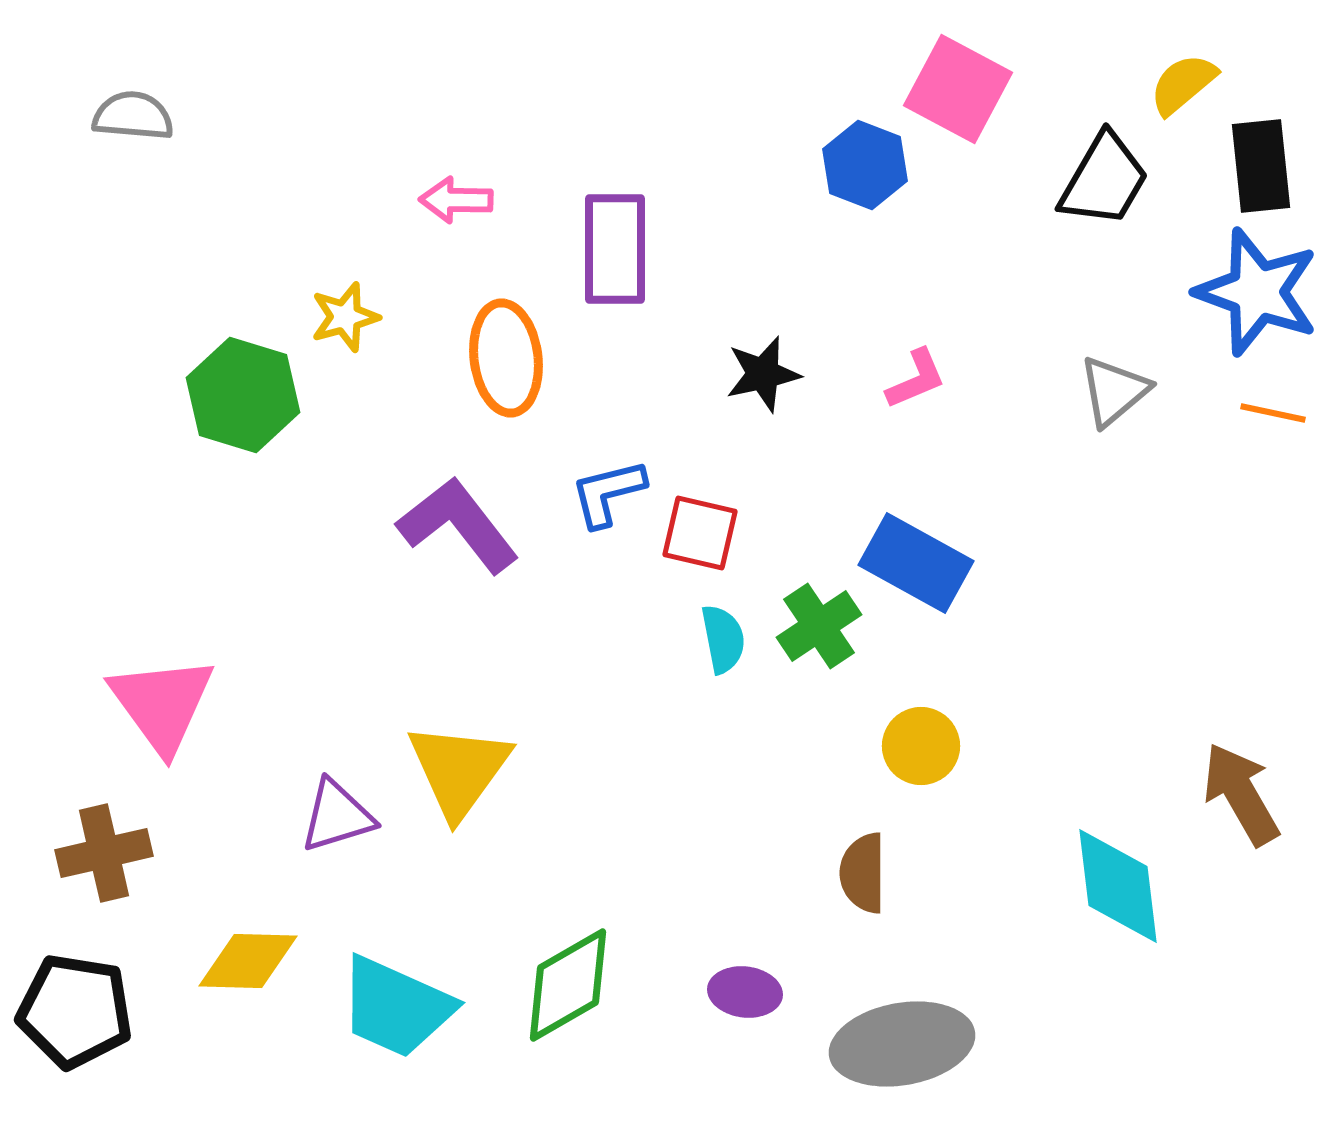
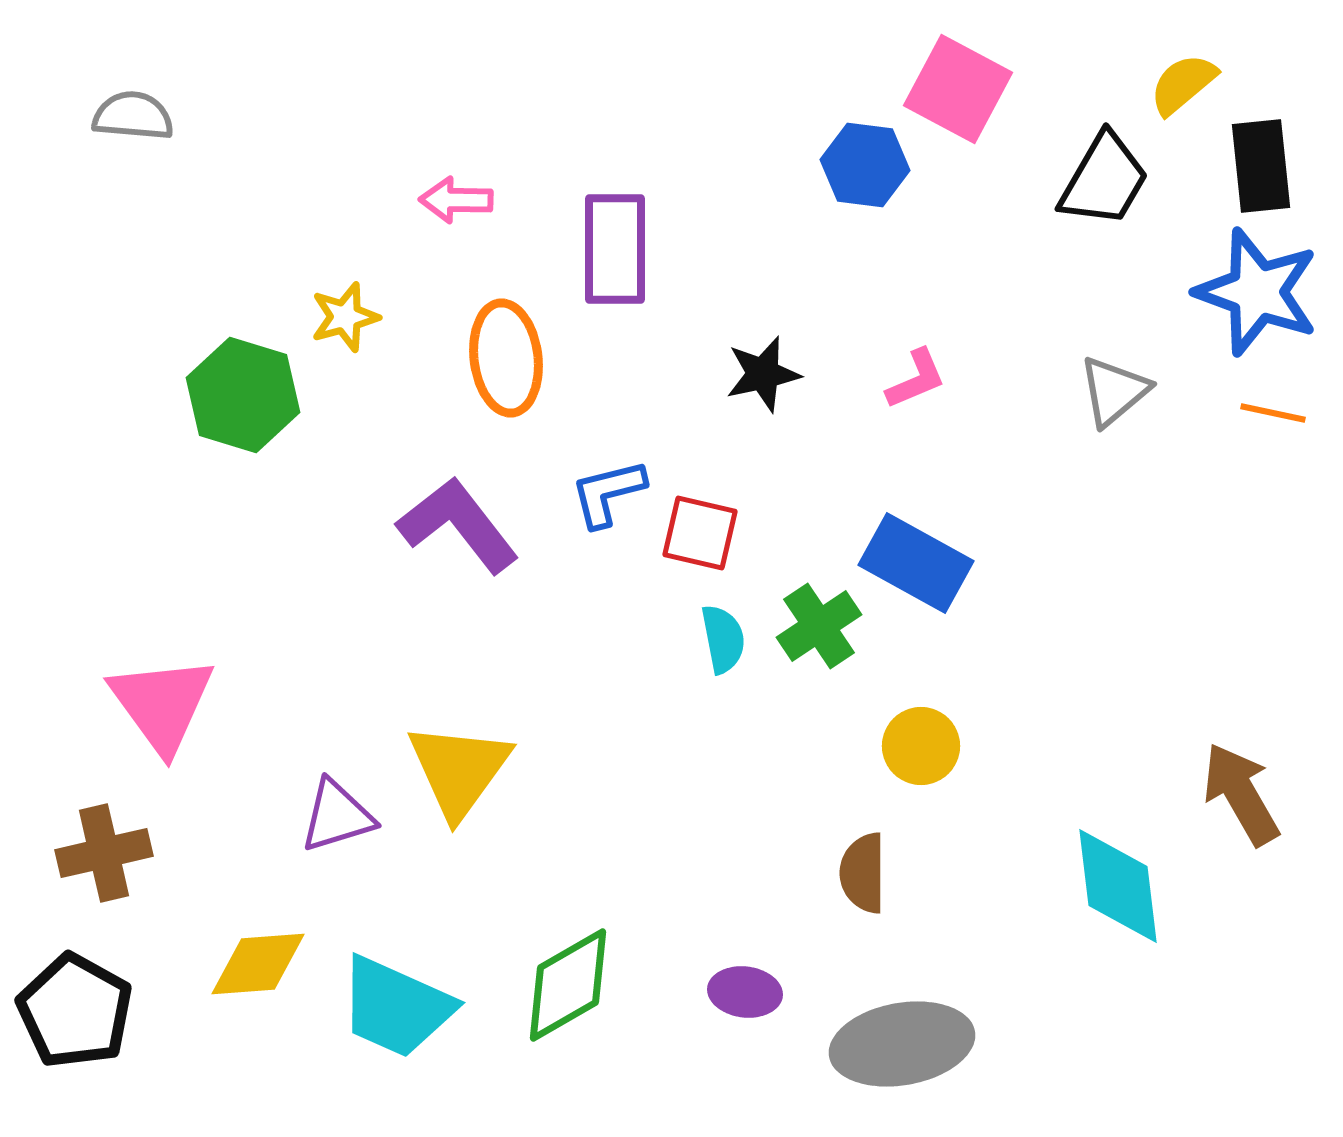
blue hexagon: rotated 14 degrees counterclockwise
yellow diamond: moved 10 px right, 3 px down; rotated 6 degrees counterclockwise
black pentagon: rotated 20 degrees clockwise
